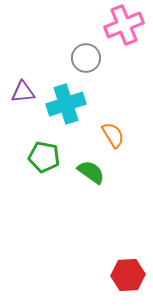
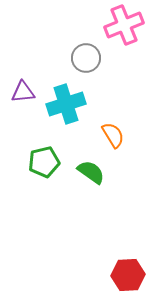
green pentagon: moved 5 px down; rotated 24 degrees counterclockwise
